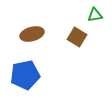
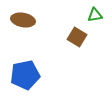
brown ellipse: moved 9 px left, 14 px up; rotated 25 degrees clockwise
